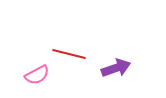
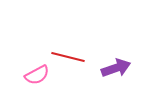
red line: moved 1 px left, 3 px down
